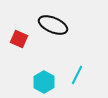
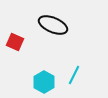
red square: moved 4 px left, 3 px down
cyan line: moved 3 px left
